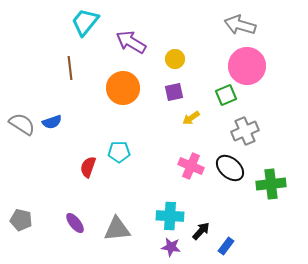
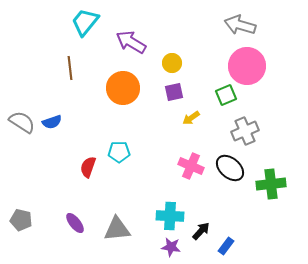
yellow circle: moved 3 px left, 4 px down
gray semicircle: moved 2 px up
